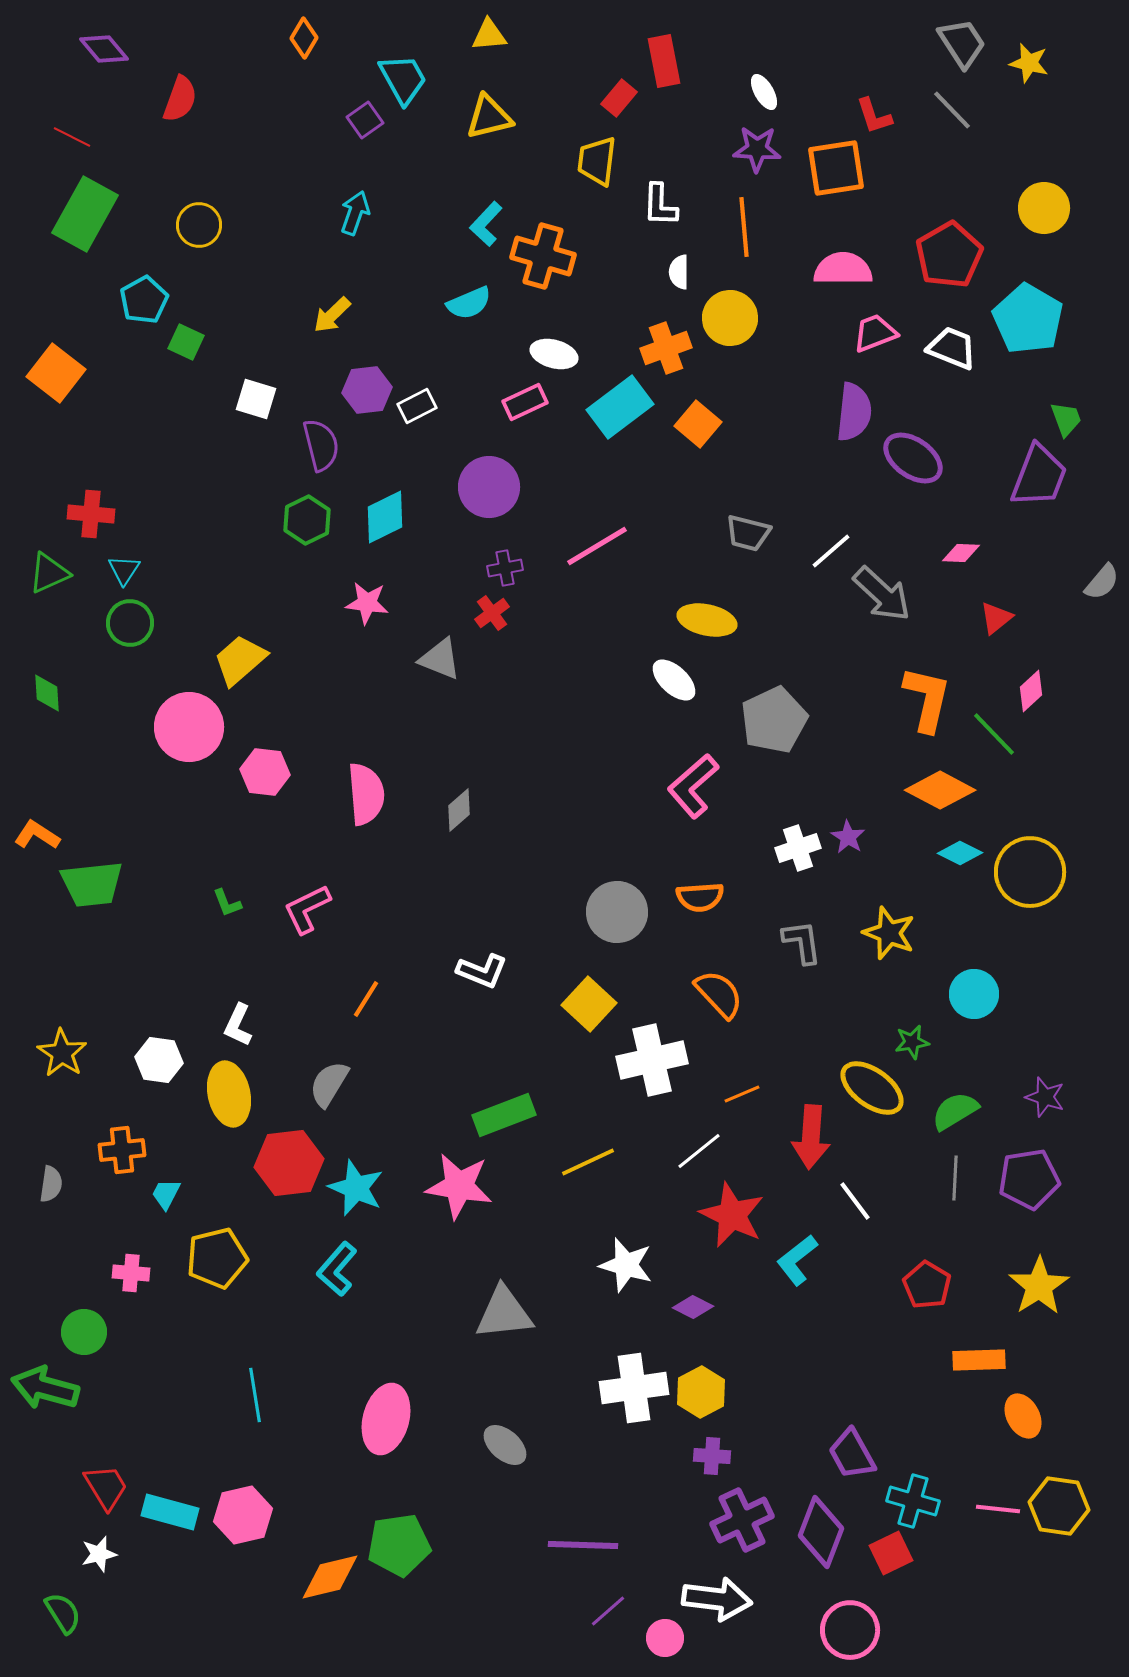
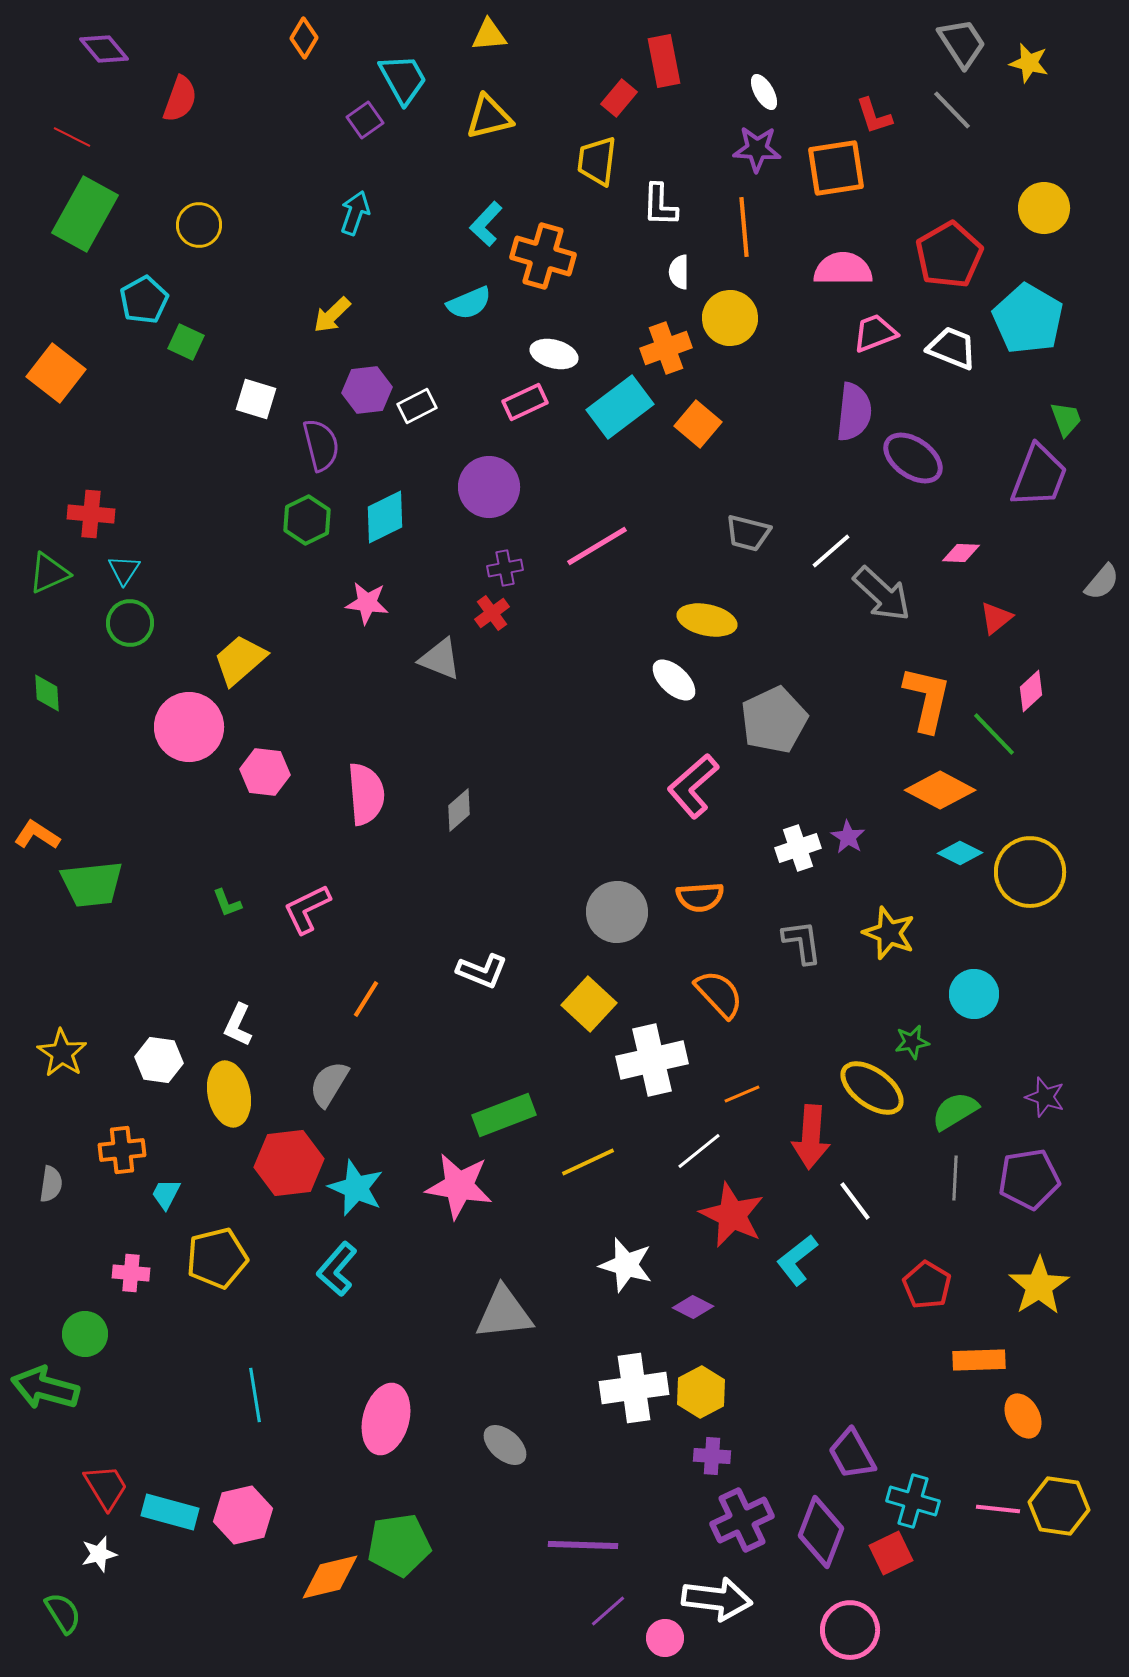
green circle at (84, 1332): moved 1 px right, 2 px down
